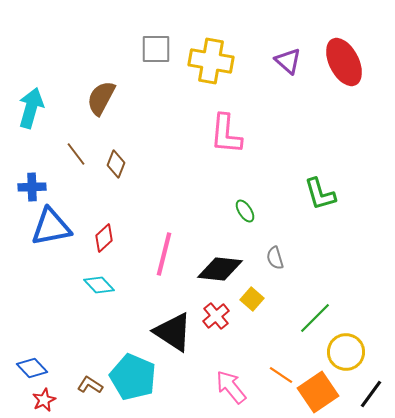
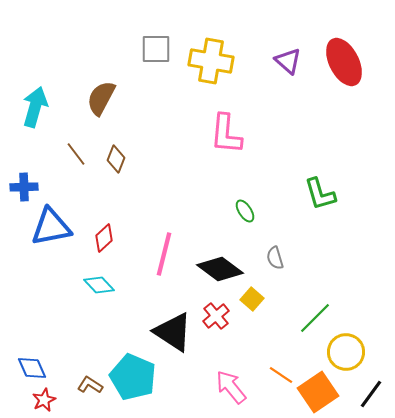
cyan arrow: moved 4 px right, 1 px up
brown diamond: moved 5 px up
blue cross: moved 8 px left
black diamond: rotated 30 degrees clockwise
blue diamond: rotated 20 degrees clockwise
